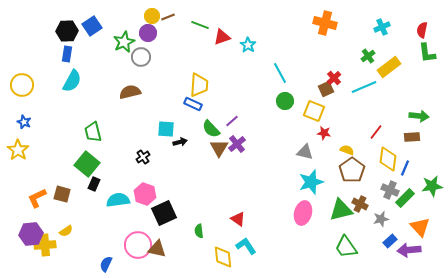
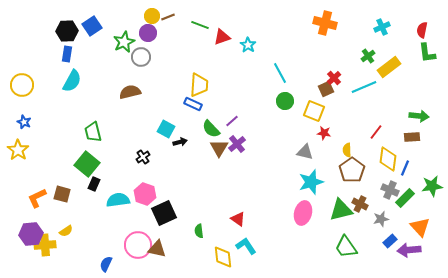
cyan square at (166, 129): rotated 24 degrees clockwise
yellow semicircle at (347, 150): rotated 112 degrees counterclockwise
